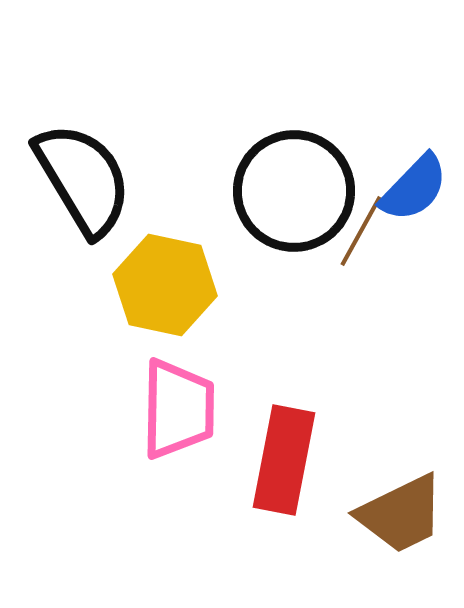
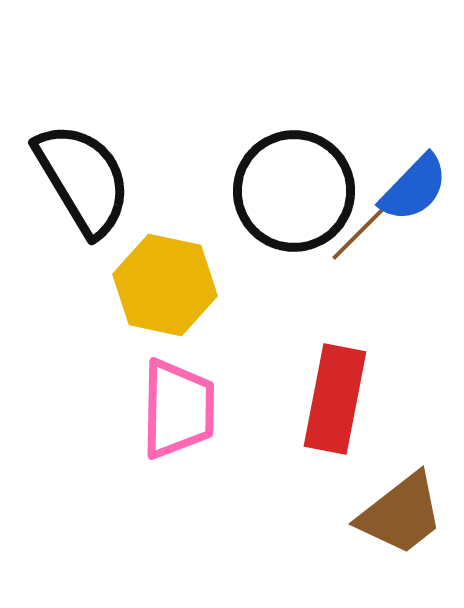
brown line: rotated 16 degrees clockwise
red rectangle: moved 51 px right, 61 px up
brown trapezoid: rotated 12 degrees counterclockwise
